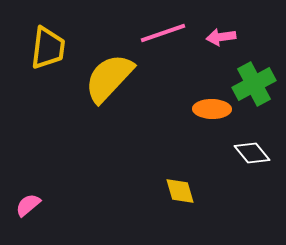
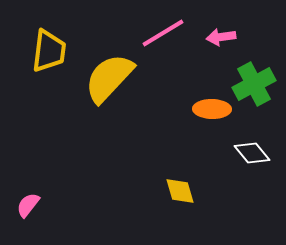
pink line: rotated 12 degrees counterclockwise
yellow trapezoid: moved 1 px right, 3 px down
pink semicircle: rotated 12 degrees counterclockwise
